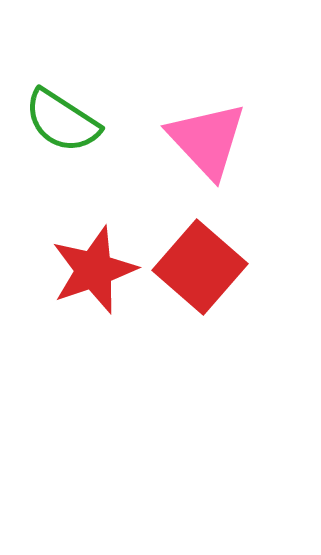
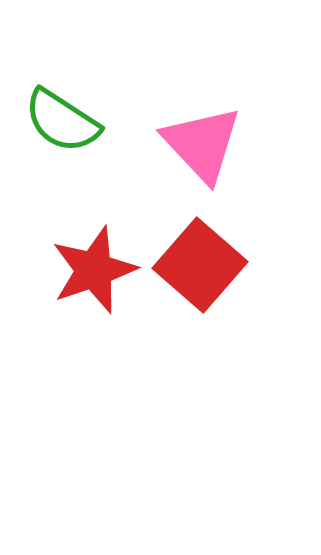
pink triangle: moved 5 px left, 4 px down
red square: moved 2 px up
